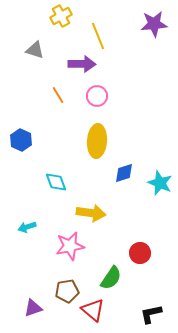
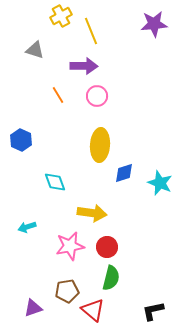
yellow line: moved 7 px left, 5 px up
purple arrow: moved 2 px right, 2 px down
yellow ellipse: moved 3 px right, 4 px down
cyan diamond: moved 1 px left
yellow arrow: moved 1 px right
red circle: moved 33 px left, 6 px up
green semicircle: rotated 20 degrees counterclockwise
black L-shape: moved 2 px right, 3 px up
